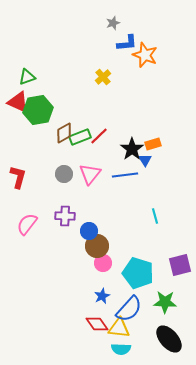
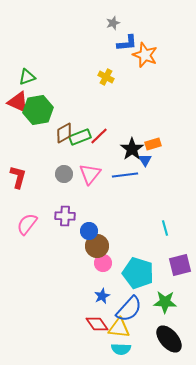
yellow cross: moved 3 px right; rotated 21 degrees counterclockwise
cyan line: moved 10 px right, 12 px down
